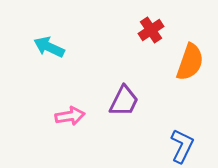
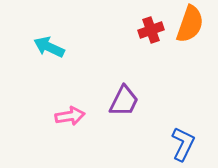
red cross: rotated 15 degrees clockwise
orange semicircle: moved 38 px up
blue L-shape: moved 1 px right, 2 px up
